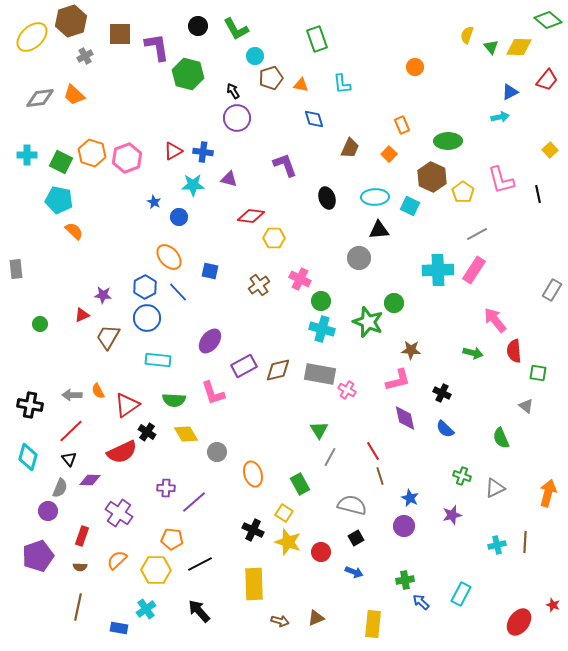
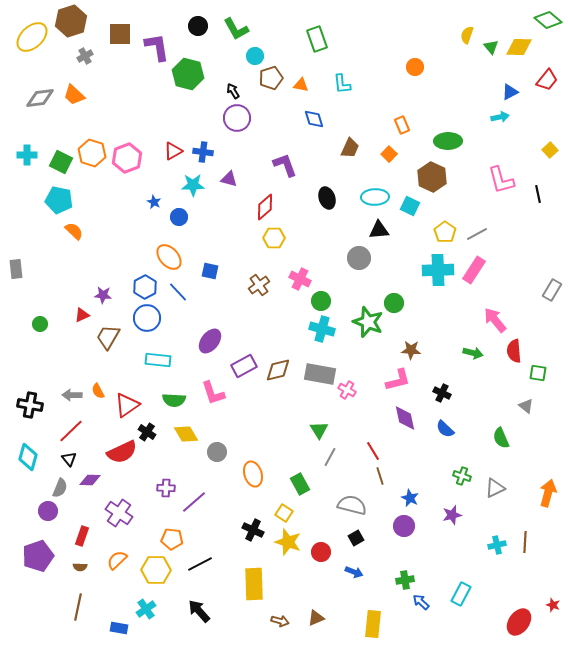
yellow pentagon at (463, 192): moved 18 px left, 40 px down
red diamond at (251, 216): moved 14 px right, 9 px up; rotated 48 degrees counterclockwise
